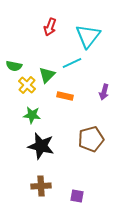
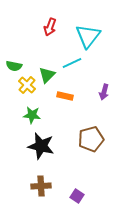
purple square: rotated 24 degrees clockwise
